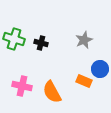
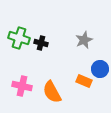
green cross: moved 5 px right, 1 px up
